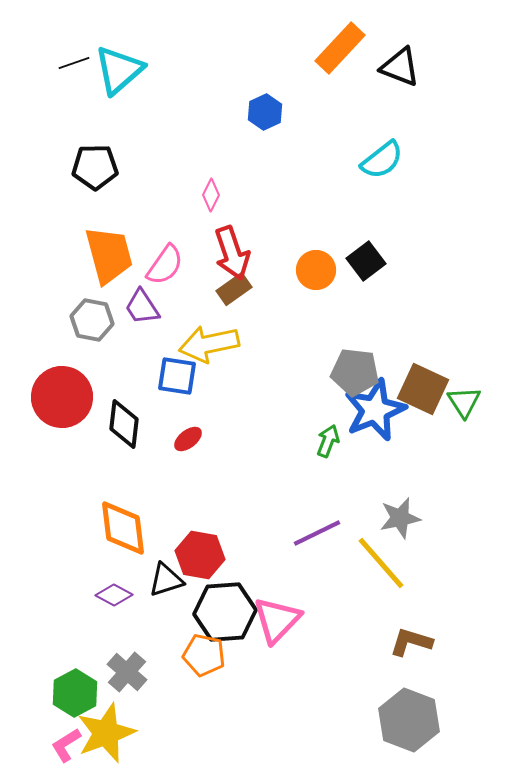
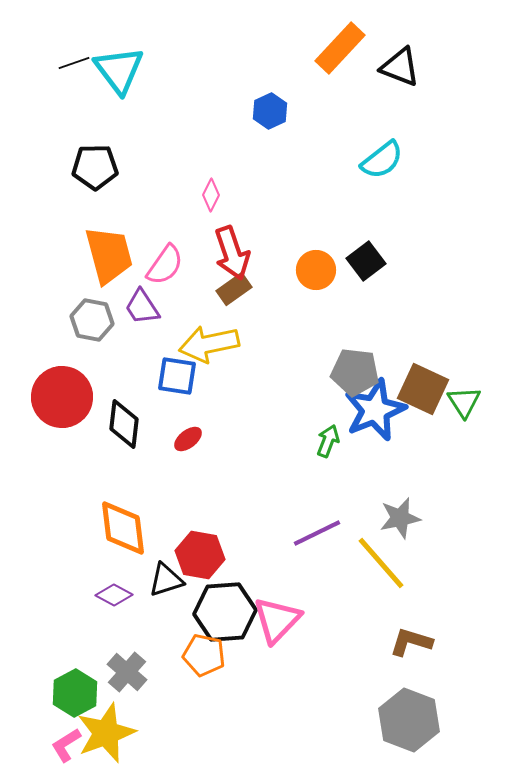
cyan triangle at (119, 70): rotated 26 degrees counterclockwise
blue hexagon at (265, 112): moved 5 px right, 1 px up
